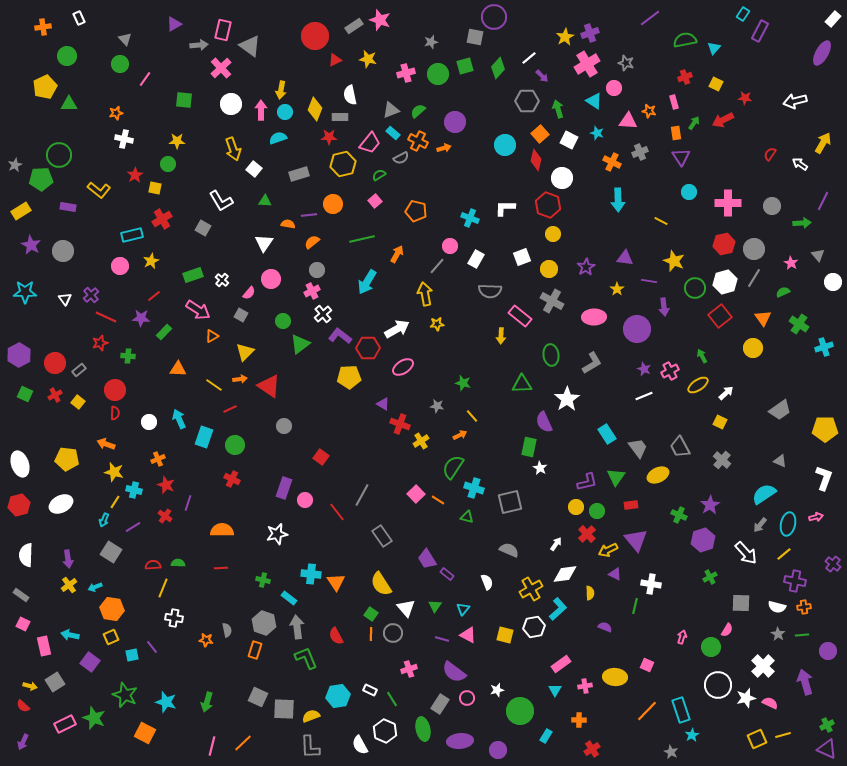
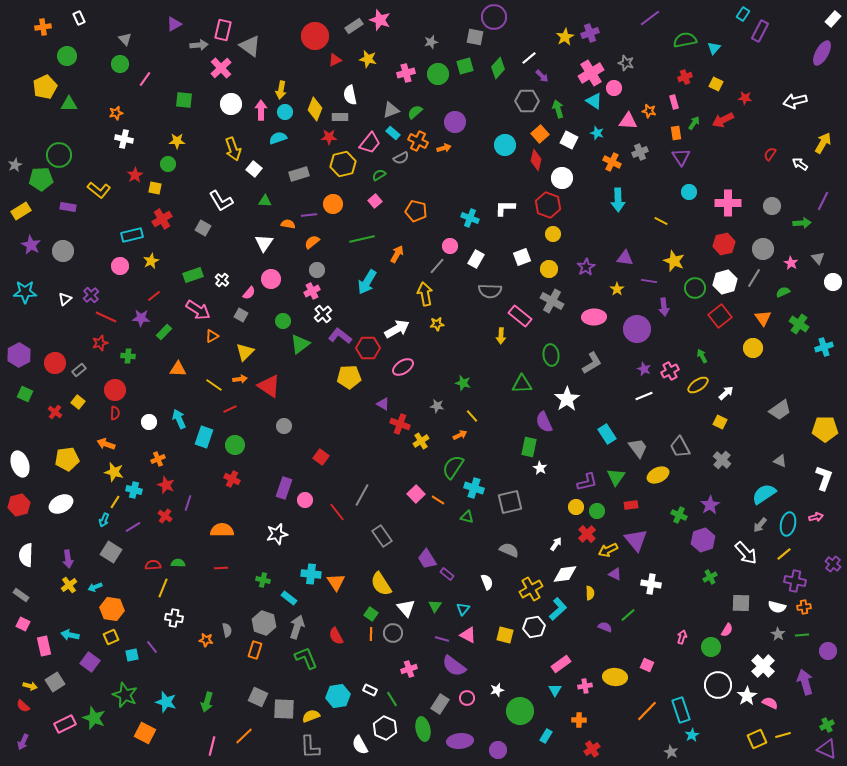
pink cross at (587, 64): moved 4 px right, 9 px down
green semicircle at (418, 111): moved 3 px left, 1 px down
gray circle at (754, 249): moved 9 px right
gray triangle at (818, 255): moved 3 px down
white triangle at (65, 299): rotated 24 degrees clockwise
red cross at (55, 395): moved 17 px down; rotated 24 degrees counterclockwise
yellow pentagon at (67, 459): rotated 15 degrees counterclockwise
green line at (635, 606): moved 7 px left, 9 px down; rotated 35 degrees clockwise
gray arrow at (297, 627): rotated 25 degrees clockwise
purple semicircle at (454, 672): moved 6 px up
white star at (746, 698): moved 1 px right, 2 px up; rotated 18 degrees counterclockwise
white hexagon at (385, 731): moved 3 px up
orange line at (243, 743): moved 1 px right, 7 px up
